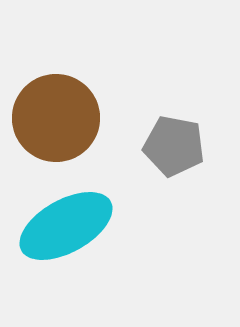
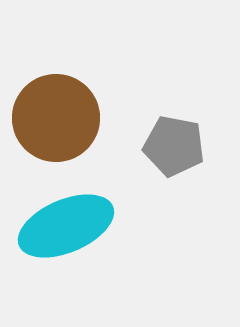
cyan ellipse: rotated 6 degrees clockwise
